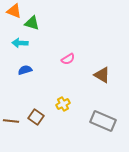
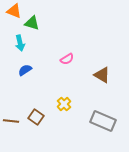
cyan arrow: rotated 105 degrees counterclockwise
pink semicircle: moved 1 px left
blue semicircle: rotated 16 degrees counterclockwise
yellow cross: moved 1 px right; rotated 16 degrees counterclockwise
